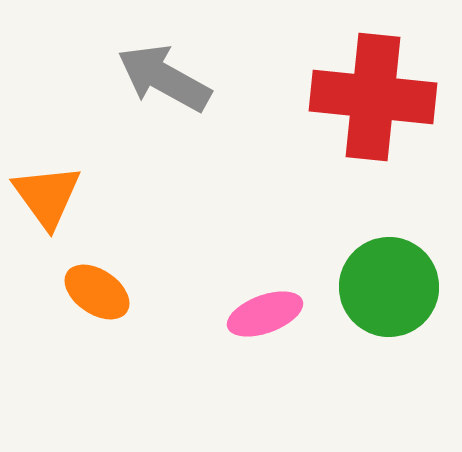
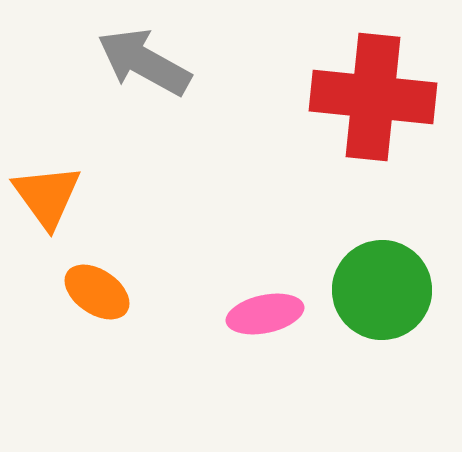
gray arrow: moved 20 px left, 16 px up
green circle: moved 7 px left, 3 px down
pink ellipse: rotated 8 degrees clockwise
